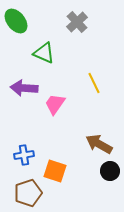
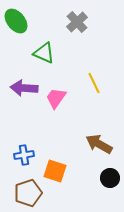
pink trapezoid: moved 1 px right, 6 px up
black circle: moved 7 px down
